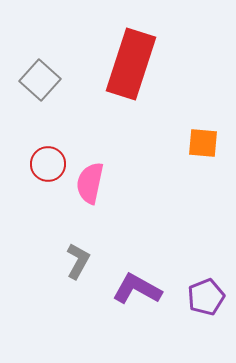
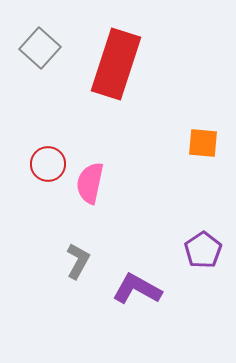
red rectangle: moved 15 px left
gray square: moved 32 px up
purple pentagon: moved 3 px left, 47 px up; rotated 12 degrees counterclockwise
